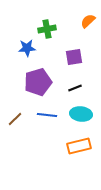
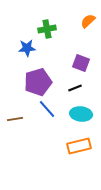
purple square: moved 7 px right, 6 px down; rotated 30 degrees clockwise
blue line: moved 6 px up; rotated 42 degrees clockwise
brown line: rotated 35 degrees clockwise
